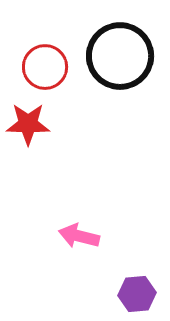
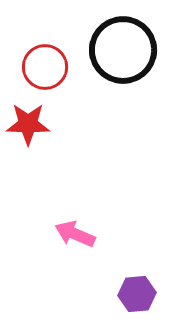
black circle: moved 3 px right, 6 px up
pink arrow: moved 4 px left, 2 px up; rotated 9 degrees clockwise
